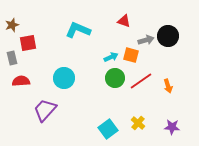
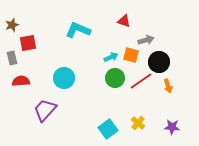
black circle: moved 9 px left, 26 px down
